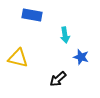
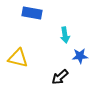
blue rectangle: moved 2 px up
blue star: moved 1 px left, 1 px up; rotated 21 degrees counterclockwise
black arrow: moved 2 px right, 2 px up
